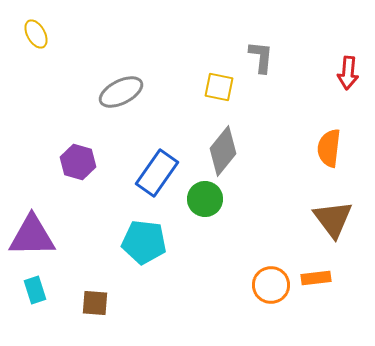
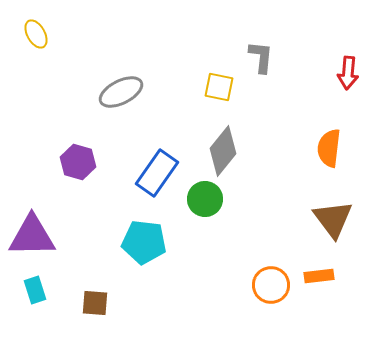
orange rectangle: moved 3 px right, 2 px up
